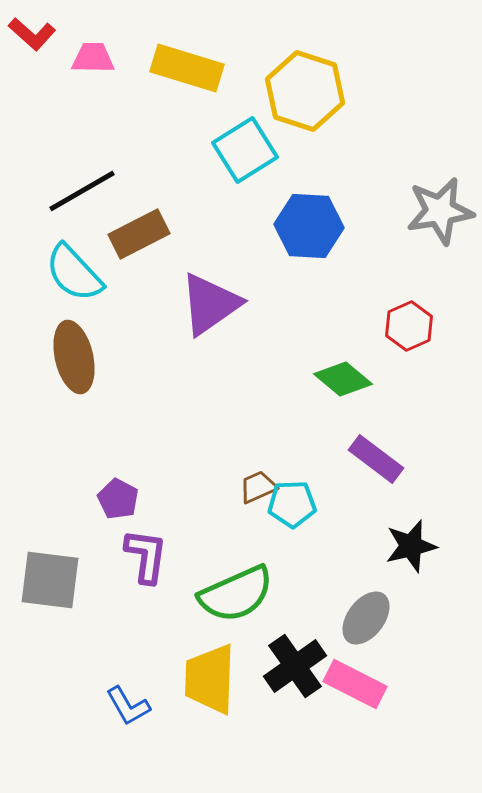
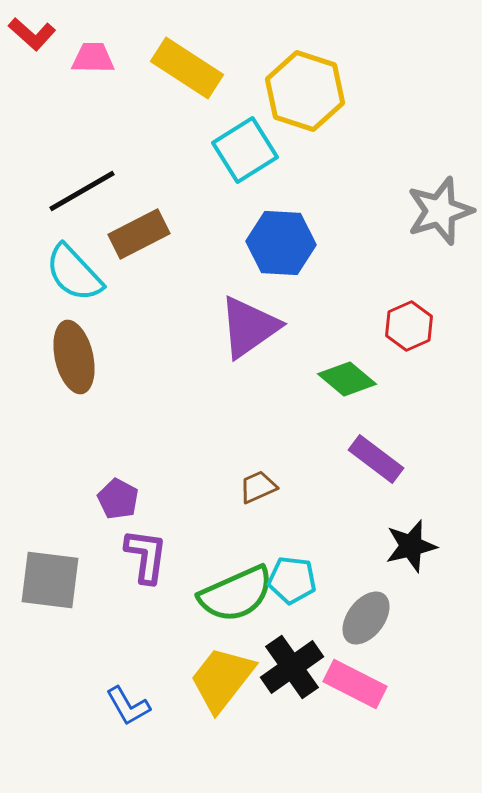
yellow rectangle: rotated 16 degrees clockwise
gray star: rotated 8 degrees counterclockwise
blue hexagon: moved 28 px left, 17 px down
purple triangle: moved 39 px right, 23 px down
green diamond: moved 4 px right
cyan pentagon: moved 76 px down; rotated 9 degrees clockwise
black cross: moved 3 px left, 1 px down
yellow trapezoid: moved 12 px right; rotated 36 degrees clockwise
